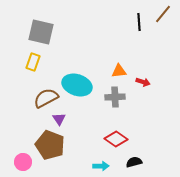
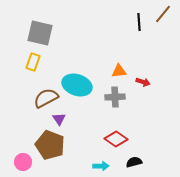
gray square: moved 1 px left, 1 px down
